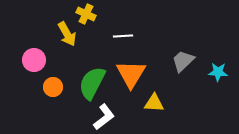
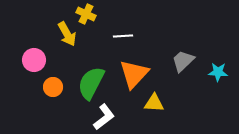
orange triangle: moved 3 px right; rotated 12 degrees clockwise
green semicircle: moved 1 px left
